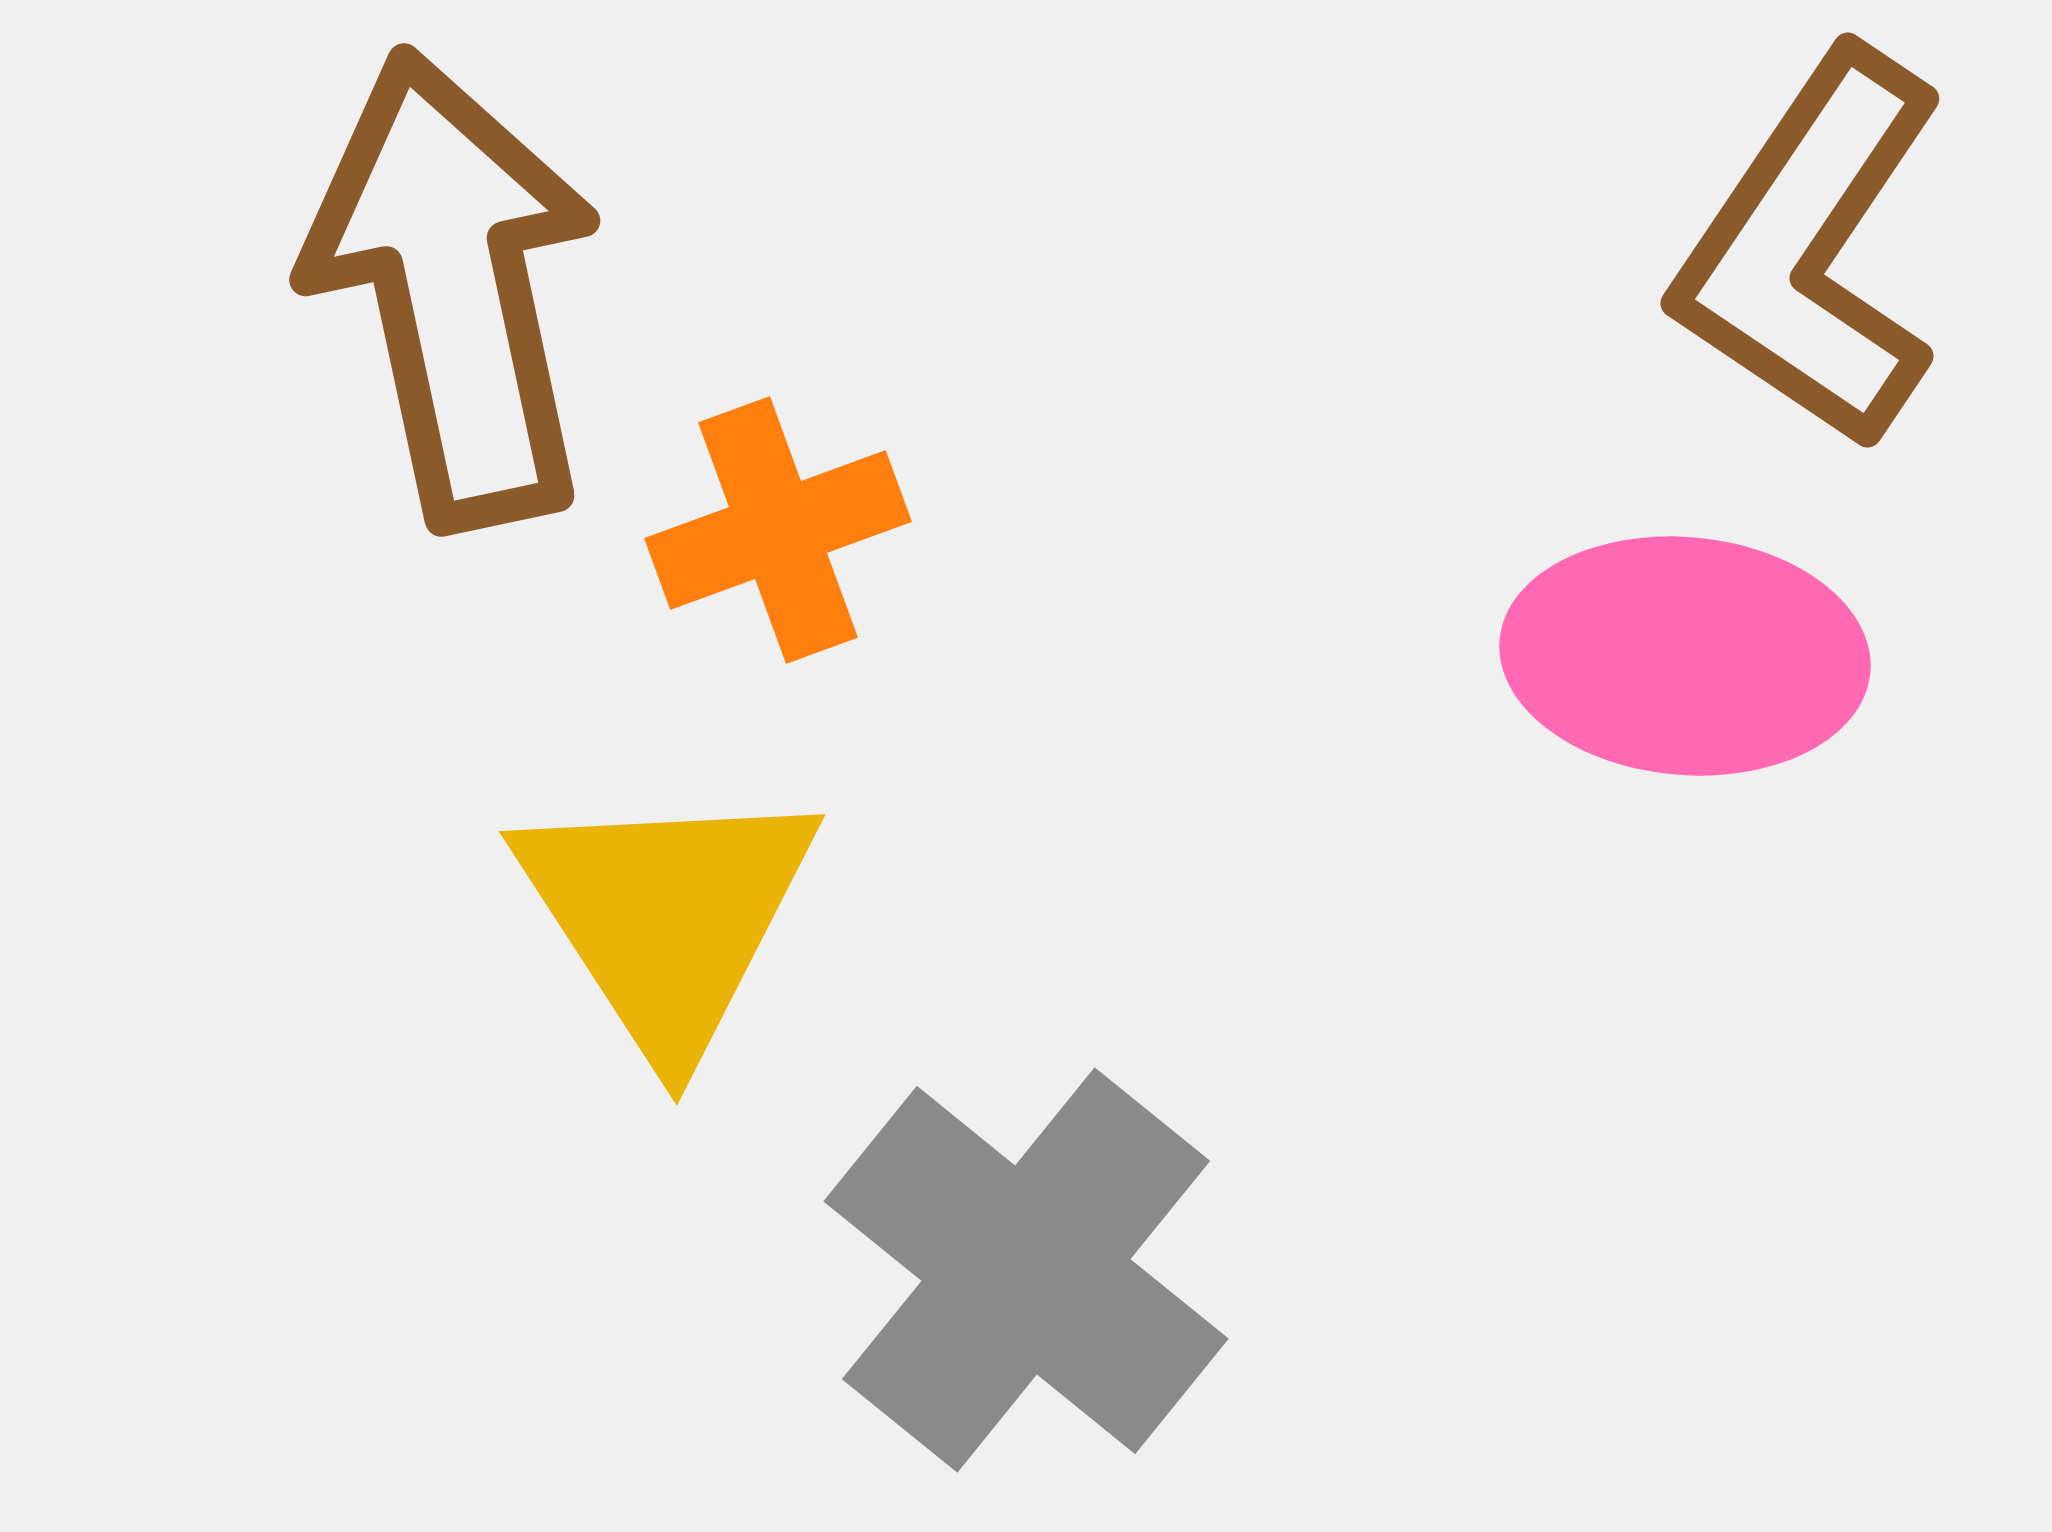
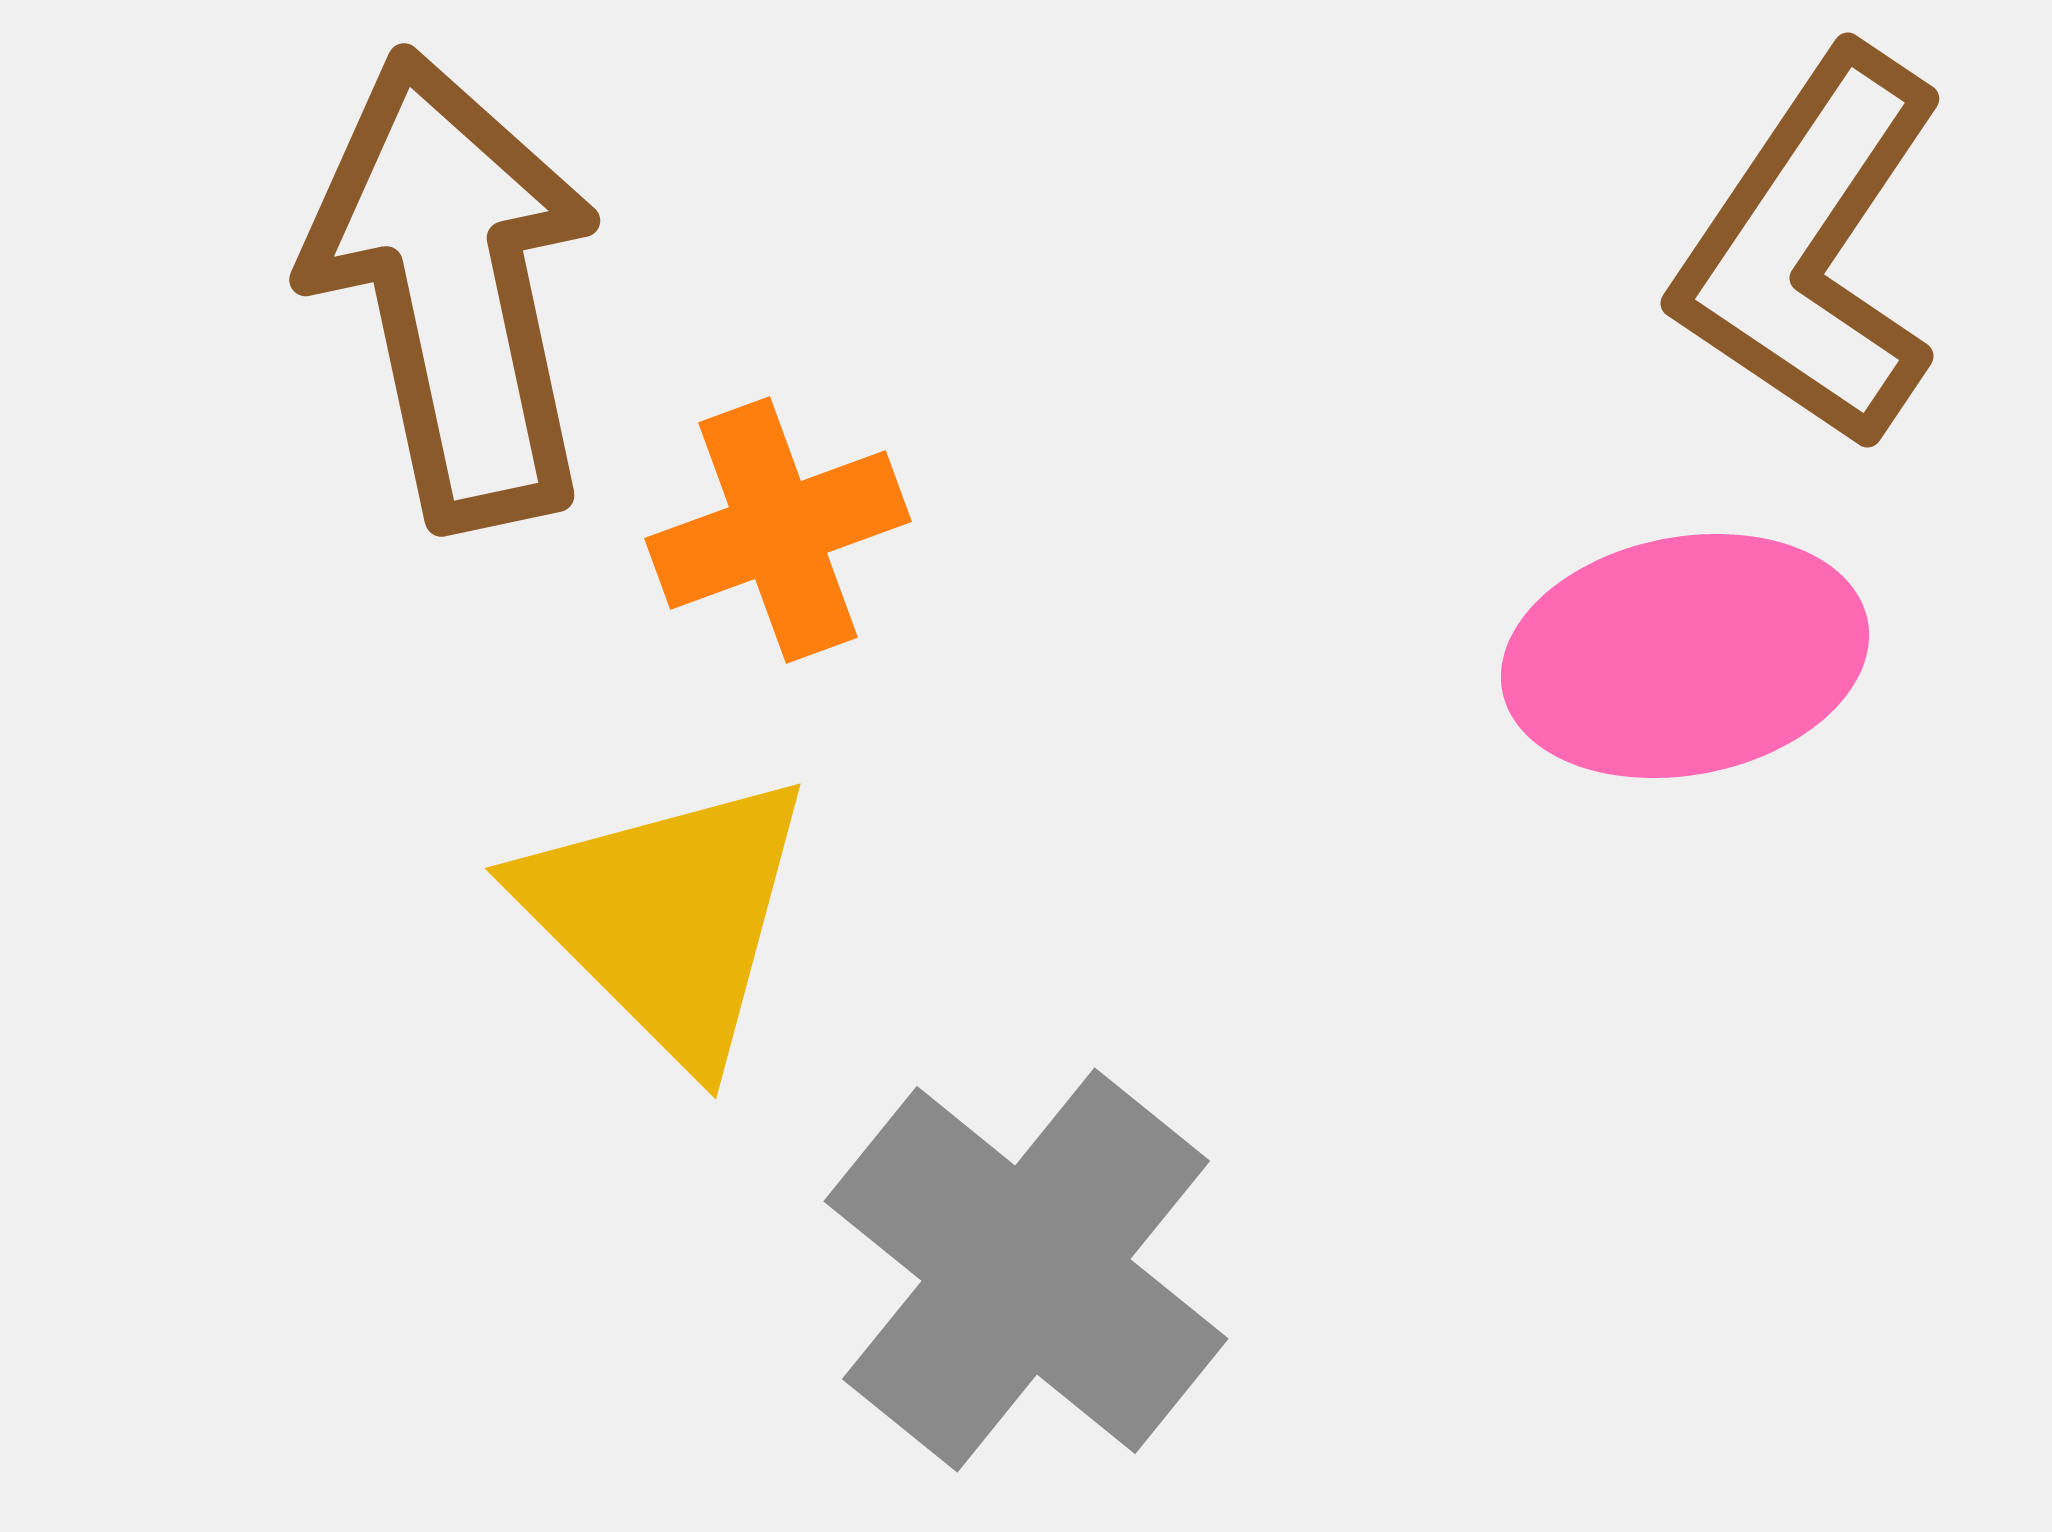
pink ellipse: rotated 16 degrees counterclockwise
yellow triangle: rotated 12 degrees counterclockwise
